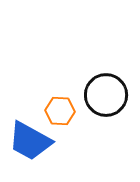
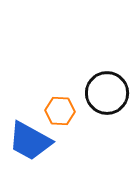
black circle: moved 1 px right, 2 px up
